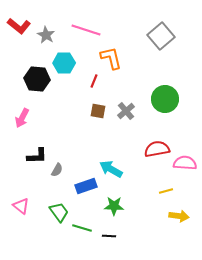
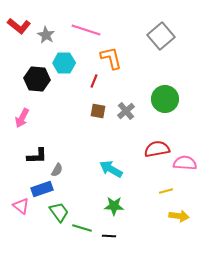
blue rectangle: moved 44 px left, 3 px down
